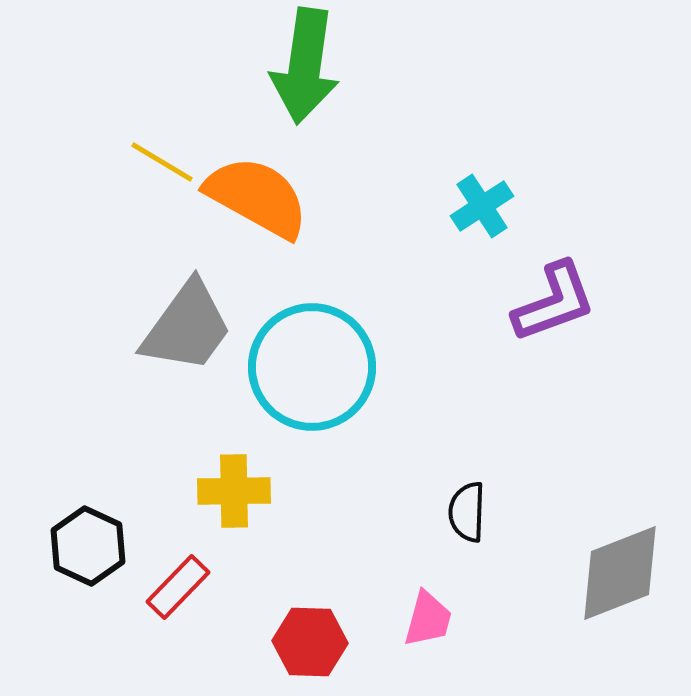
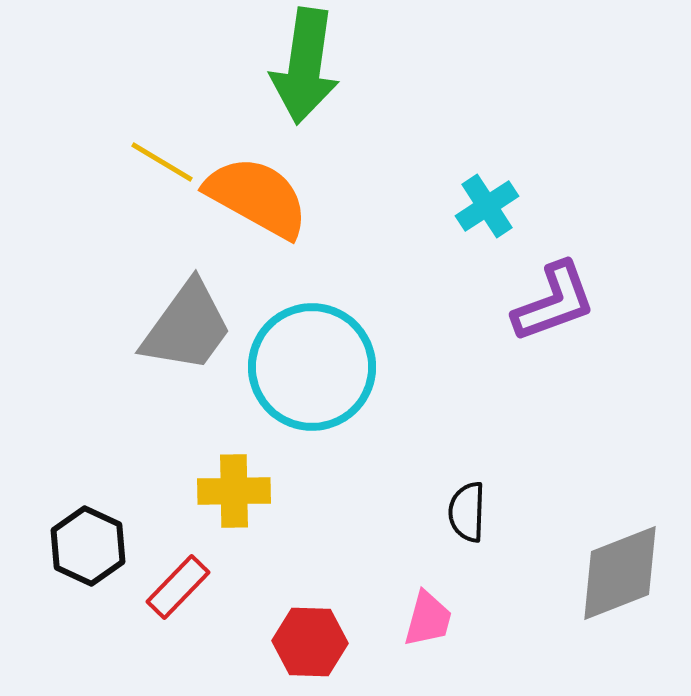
cyan cross: moved 5 px right
